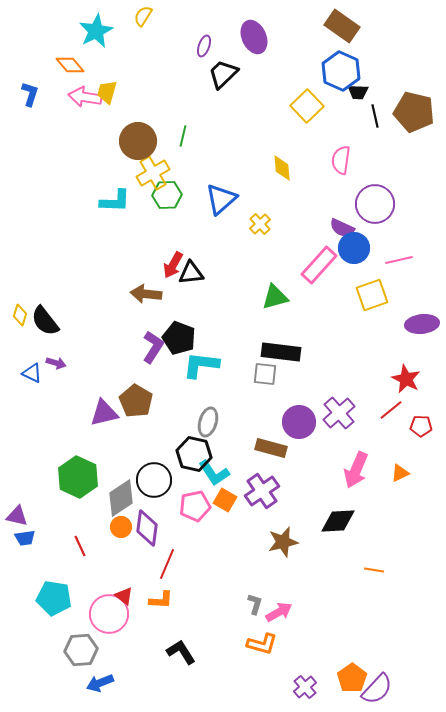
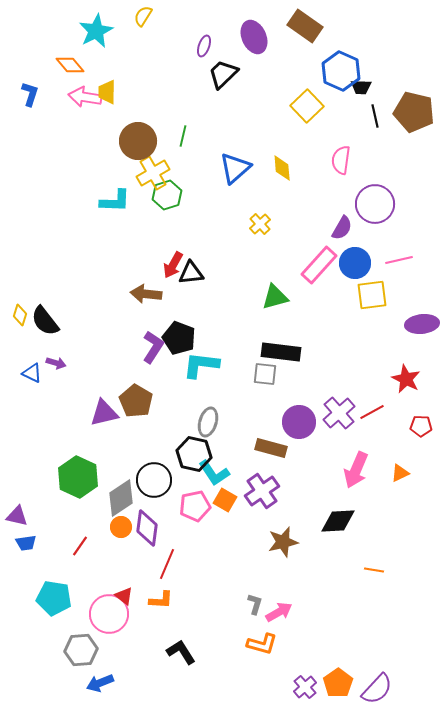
brown rectangle at (342, 26): moved 37 px left
yellow trapezoid at (107, 92): rotated 15 degrees counterclockwise
black trapezoid at (358, 92): moved 3 px right, 5 px up
green hexagon at (167, 195): rotated 16 degrees counterclockwise
blue triangle at (221, 199): moved 14 px right, 31 px up
purple semicircle at (342, 228): rotated 85 degrees counterclockwise
blue circle at (354, 248): moved 1 px right, 15 px down
yellow square at (372, 295): rotated 12 degrees clockwise
red line at (391, 410): moved 19 px left, 2 px down; rotated 10 degrees clockwise
blue trapezoid at (25, 538): moved 1 px right, 5 px down
red line at (80, 546): rotated 60 degrees clockwise
orange pentagon at (352, 678): moved 14 px left, 5 px down
